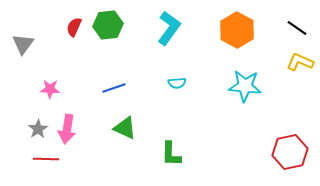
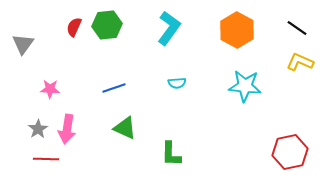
green hexagon: moved 1 px left
